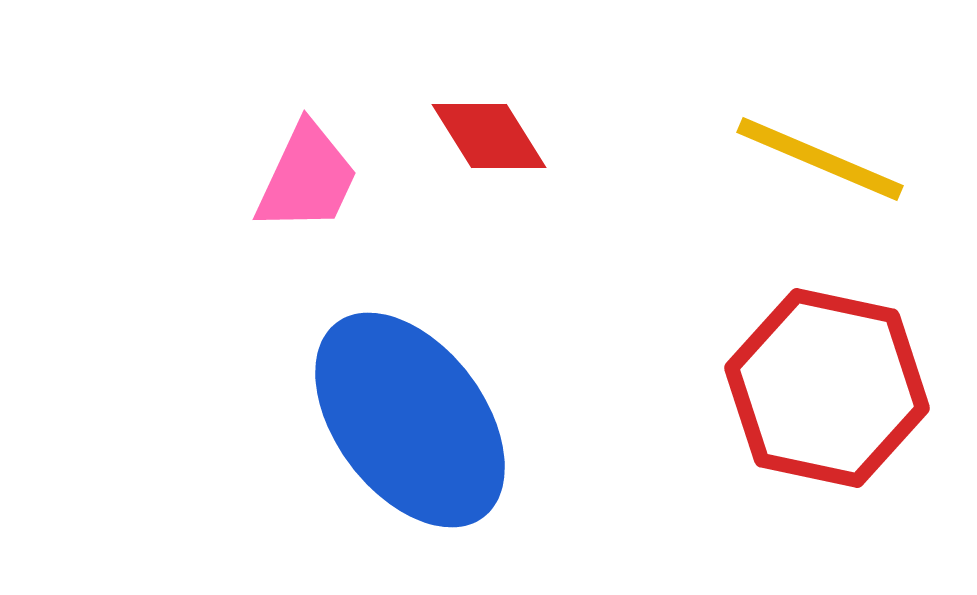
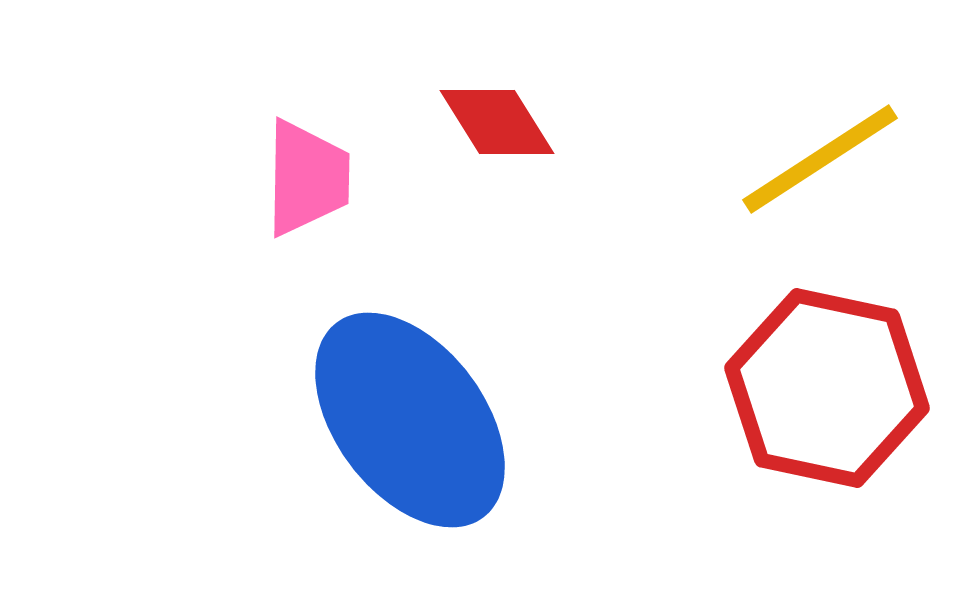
red diamond: moved 8 px right, 14 px up
yellow line: rotated 56 degrees counterclockwise
pink trapezoid: rotated 24 degrees counterclockwise
